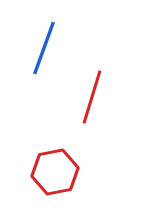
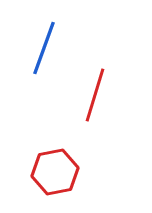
red line: moved 3 px right, 2 px up
